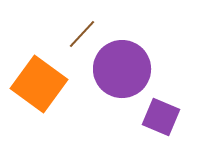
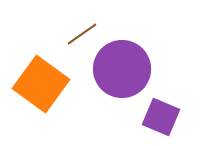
brown line: rotated 12 degrees clockwise
orange square: moved 2 px right
